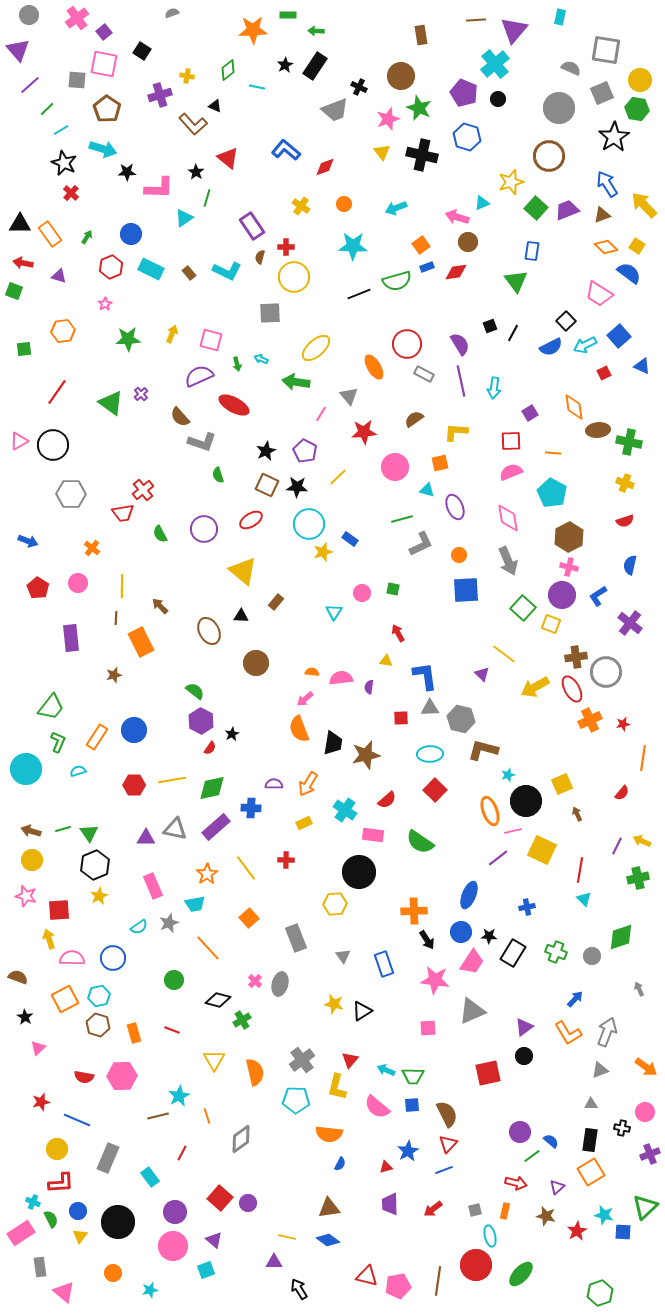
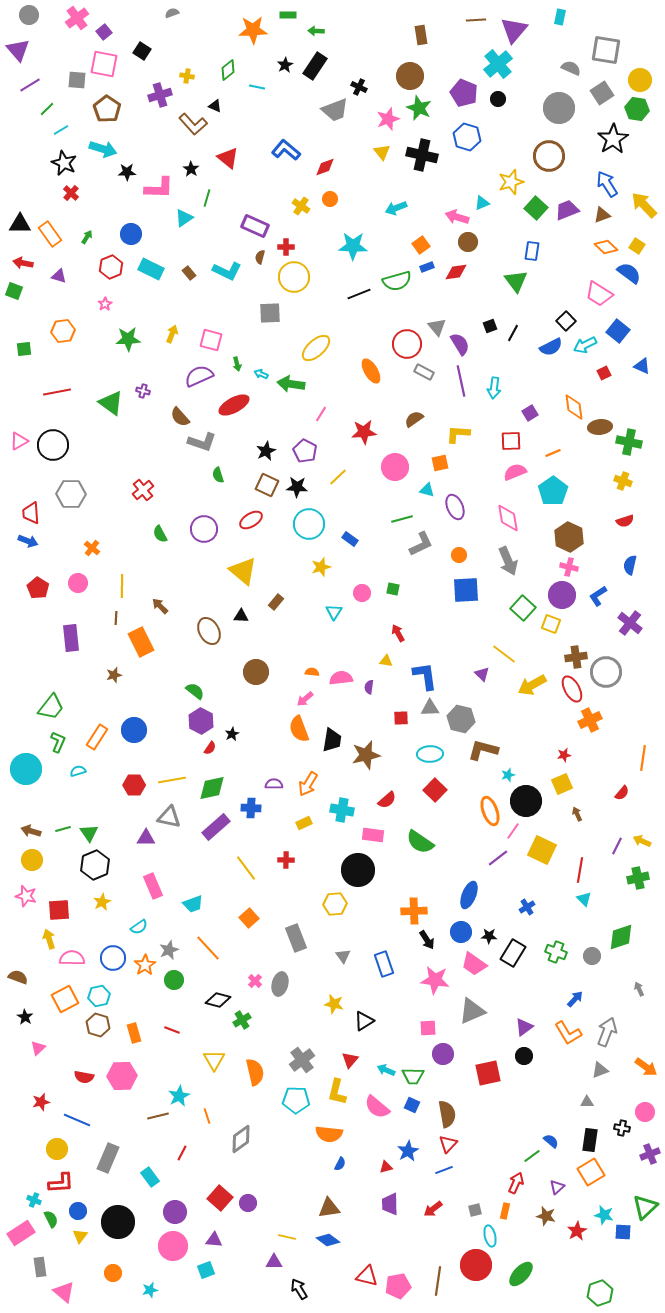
cyan cross at (495, 64): moved 3 px right
brown circle at (401, 76): moved 9 px right
purple line at (30, 85): rotated 10 degrees clockwise
gray square at (602, 93): rotated 10 degrees counterclockwise
black star at (614, 137): moved 1 px left, 2 px down
black star at (196, 172): moved 5 px left, 3 px up
orange circle at (344, 204): moved 14 px left, 5 px up
purple rectangle at (252, 226): moved 3 px right; rotated 32 degrees counterclockwise
blue square at (619, 336): moved 1 px left, 5 px up; rotated 10 degrees counterclockwise
cyan arrow at (261, 359): moved 15 px down
orange ellipse at (374, 367): moved 3 px left, 4 px down
gray rectangle at (424, 374): moved 2 px up
green arrow at (296, 382): moved 5 px left, 2 px down
red line at (57, 392): rotated 44 degrees clockwise
purple cross at (141, 394): moved 2 px right, 3 px up; rotated 32 degrees counterclockwise
gray triangle at (349, 396): moved 88 px right, 69 px up
red ellipse at (234, 405): rotated 56 degrees counterclockwise
brown ellipse at (598, 430): moved 2 px right, 3 px up
yellow L-shape at (456, 432): moved 2 px right, 2 px down
orange line at (553, 453): rotated 28 degrees counterclockwise
pink semicircle at (511, 472): moved 4 px right
yellow cross at (625, 483): moved 2 px left, 2 px up
cyan pentagon at (552, 493): moved 1 px right, 2 px up; rotated 8 degrees clockwise
red trapezoid at (123, 513): moved 92 px left; rotated 95 degrees clockwise
brown hexagon at (569, 537): rotated 8 degrees counterclockwise
yellow star at (323, 552): moved 2 px left, 15 px down
brown circle at (256, 663): moved 9 px down
yellow arrow at (535, 687): moved 3 px left, 2 px up
red star at (623, 724): moved 59 px left, 31 px down
black trapezoid at (333, 743): moved 1 px left, 3 px up
cyan cross at (345, 810): moved 3 px left; rotated 25 degrees counterclockwise
gray triangle at (175, 829): moved 6 px left, 12 px up
pink line at (513, 831): rotated 42 degrees counterclockwise
black circle at (359, 872): moved 1 px left, 2 px up
orange star at (207, 874): moved 62 px left, 91 px down
yellow star at (99, 896): moved 3 px right, 6 px down
cyan trapezoid at (195, 904): moved 2 px left; rotated 10 degrees counterclockwise
blue cross at (527, 907): rotated 21 degrees counterclockwise
gray star at (169, 923): moved 27 px down
pink trapezoid at (472, 962): moved 2 px right, 2 px down; rotated 92 degrees clockwise
black triangle at (362, 1011): moved 2 px right, 10 px down
yellow L-shape at (337, 1087): moved 5 px down
gray triangle at (591, 1104): moved 4 px left, 2 px up
blue square at (412, 1105): rotated 28 degrees clockwise
brown semicircle at (447, 1114): rotated 16 degrees clockwise
purple circle at (520, 1132): moved 77 px left, 78 px up
red arrow at (516, 1183): rotated 80 degrees counterclockwise
cyan cross at (33, 1202): moved 1 px right, 2 px up
purple triangle at (214, 1240): rotated 36 degrees counterclockwise
